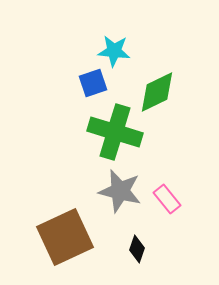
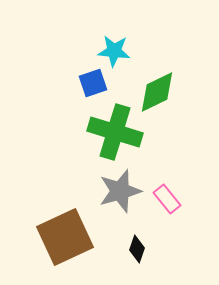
gray star: rotated 30 degrees counterclockwise
